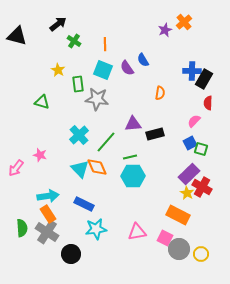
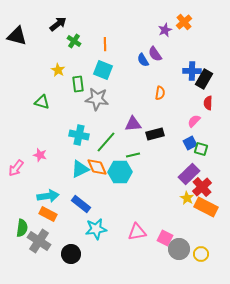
purple semicircle at (127, 68): moved 28 px right, 14 px up
cyan cross at (79, 135): rotated 36 degrees counterclockwise
green line at (130, 157): moved 3 px right, 2 px up
cyan triangle at (80, 169): rotated 48 degrees clockwise
cyan hexagon at (133, 176): moved 13 px left, 4 px up
red cross at (202, 187): rotated 18 degrees clockwise
yellow star at (187, 193): moved 5 px down
blue rectangle at (84, 204): moved 3 px left; rotated 12 degrees clockwise
orange rectangle at (48, 214): rotated 30 degrees counterclockwise
orange rectangle at (178, 215): moved 28 px right, 8 px up
green semicircle at (22, 228): rotated 12 degrees clockwise
gray cross at (47, 232): moved 8 px left, 9 px down
